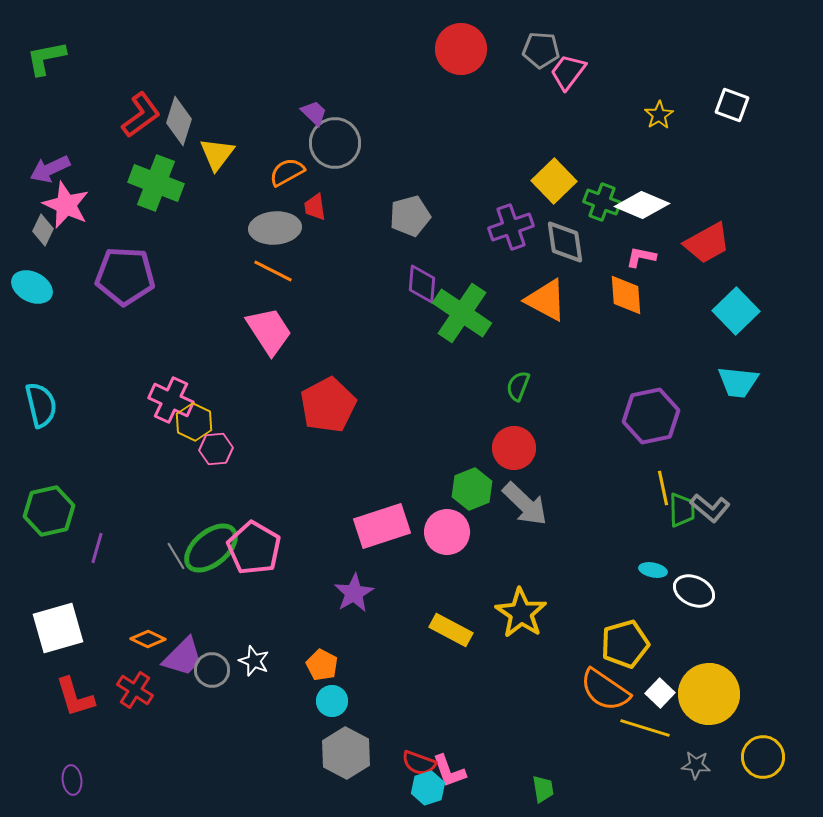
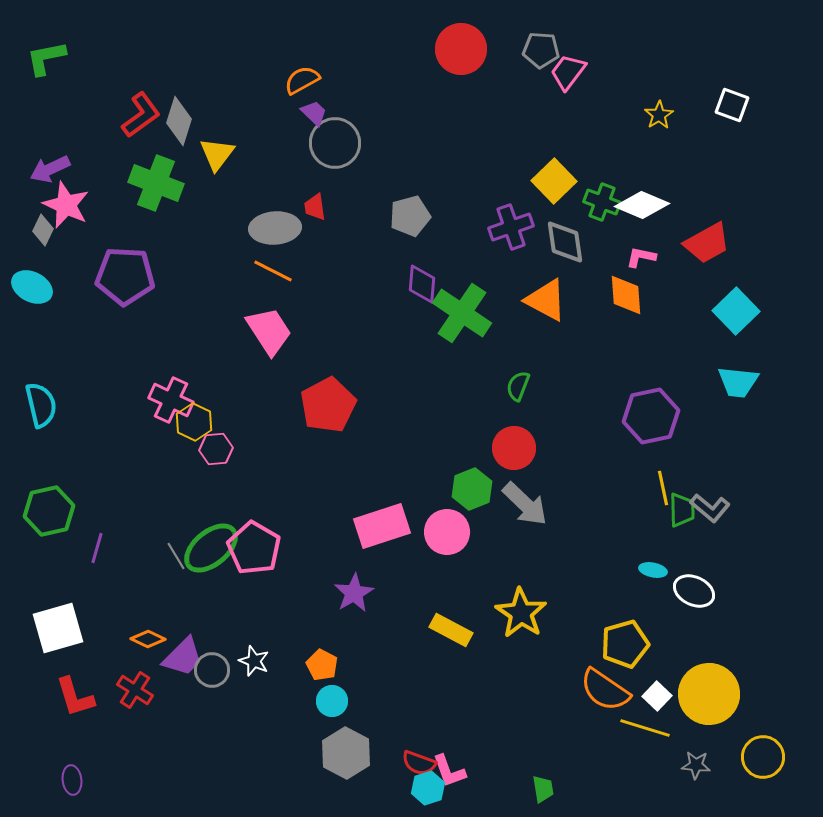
orange semicircle at (287, 172): moved 15 px right, 92 px up
white square at (660, 693): moved 3 px left, 3 px down
